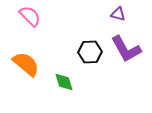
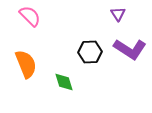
purple triangle: rotated 42 degrees clockwise
purple L-shape: moved 4 px right; rotated 28 degrees counterclockwise
orange semicircle: rotated 28 degrees clockwise
